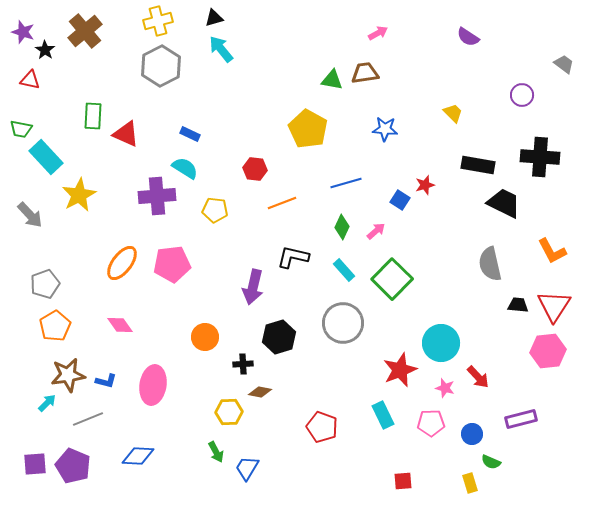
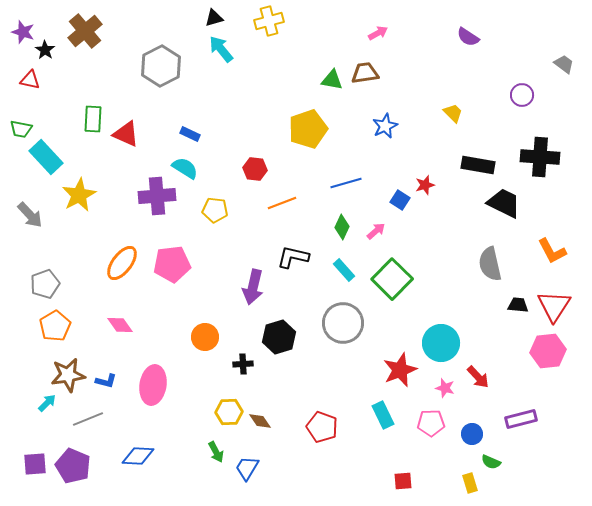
yellow cross at (158, 21): moved 111 px right
green rectangle at (93, 116): moved 3 px down
yellow pentagon at (308, 129): rotated 24 degrees clockwise
blue star at (385, 129): moved 3 px up; rotated 30 degrees counterclockwise
brown diamond at (260, 392): moved 29 px down; rotated 45 degrees clockwise
